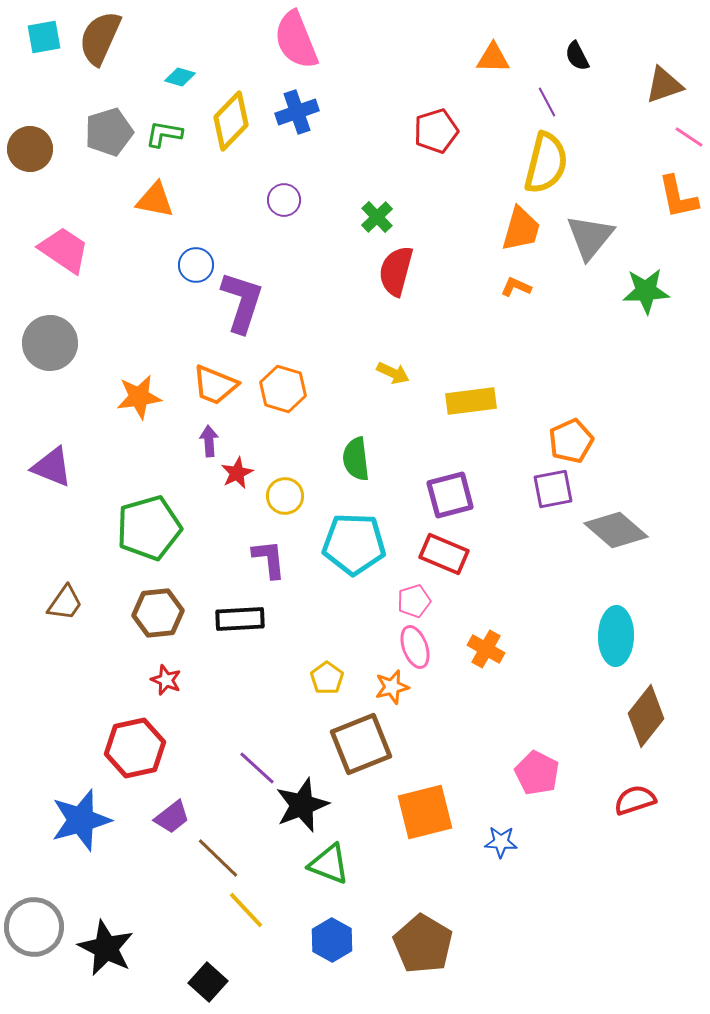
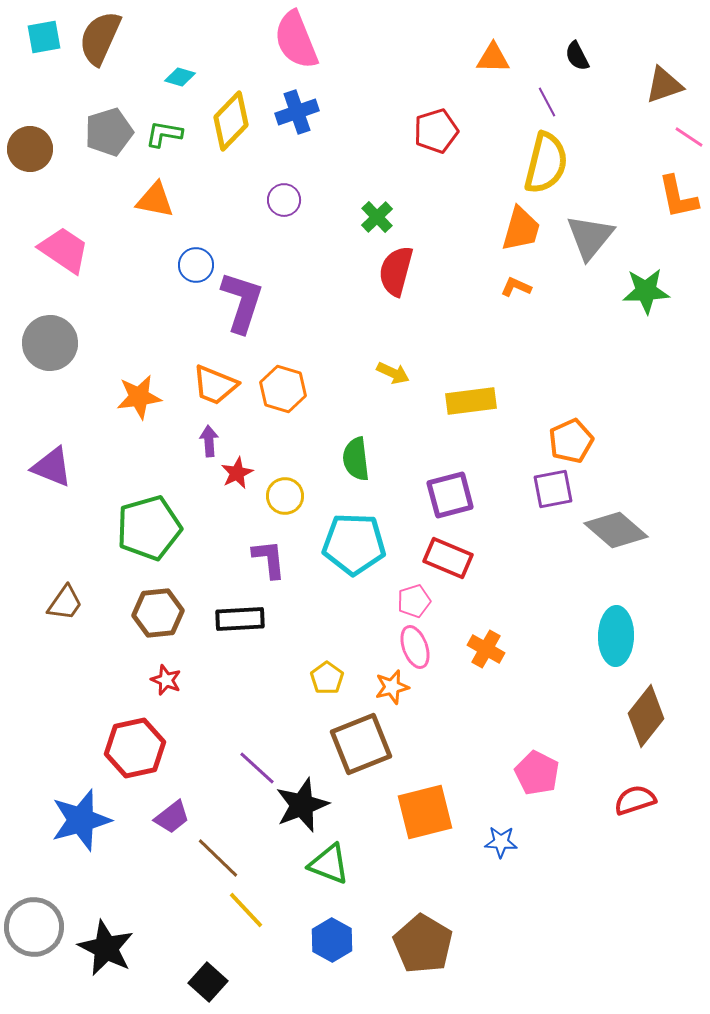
red rectangle at (444, 554): moved 4 px right, 4 px down
